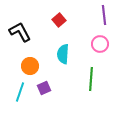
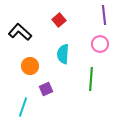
black L-shape: rotated 20 degrees counterclockwise
purple square: moved 2 px right, 1 px down
cyan line: moved 3 px right, 15 px down
